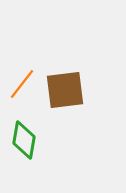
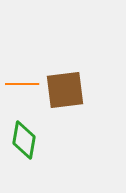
orange line: rotated 52 degrees clockwise
